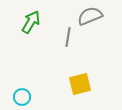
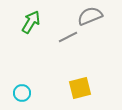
gray line: rotated 54 degrees clockwise
yellow square: moved 4 px down
cyan circle: moved 4 px up
